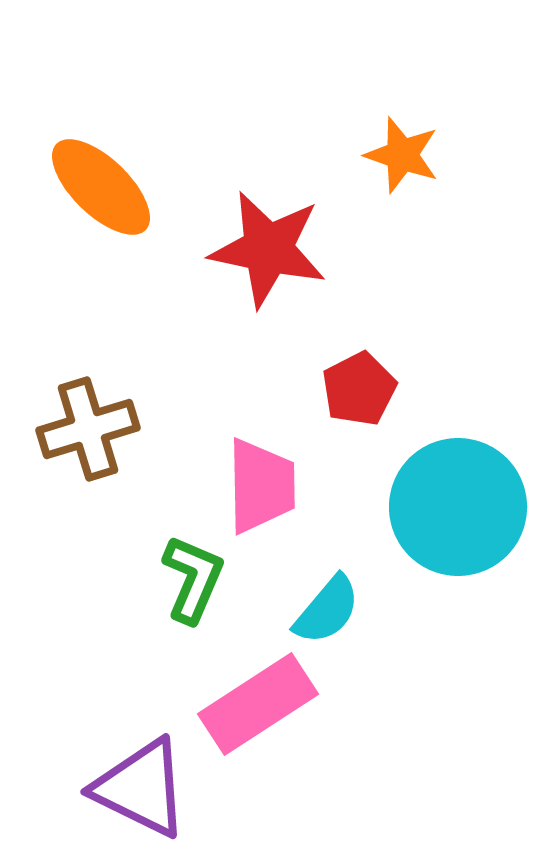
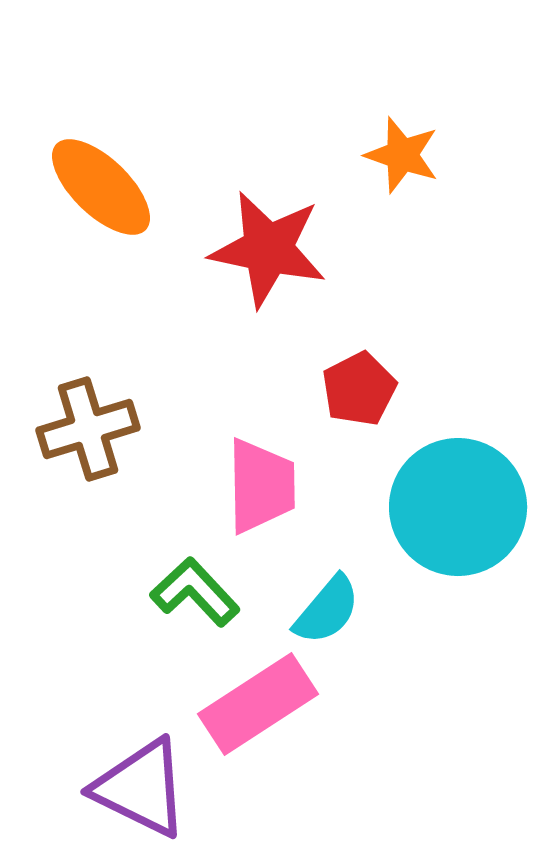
green L-shape: moved 2 px right, 13 px down; rotated 66 degrees counterclockwise
